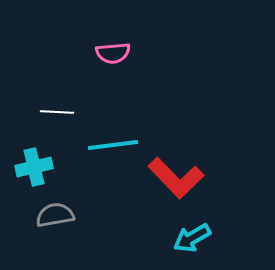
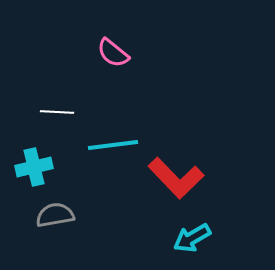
pink semicircle: rotated 44 degrees clockwise
